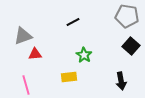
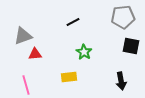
gray pentagon: moved 4 px left, 1 px down; rotated 15 degrees counterclockwise
black square: rotated 30 degrees counterclockwise
green star: moved 3 px up
